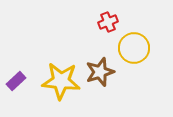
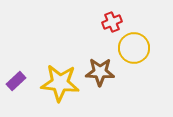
red cross: moved 4 px right
brown star: rotated 20 degrees clockwise
yellow star: moved 1 px left, 2 px down
